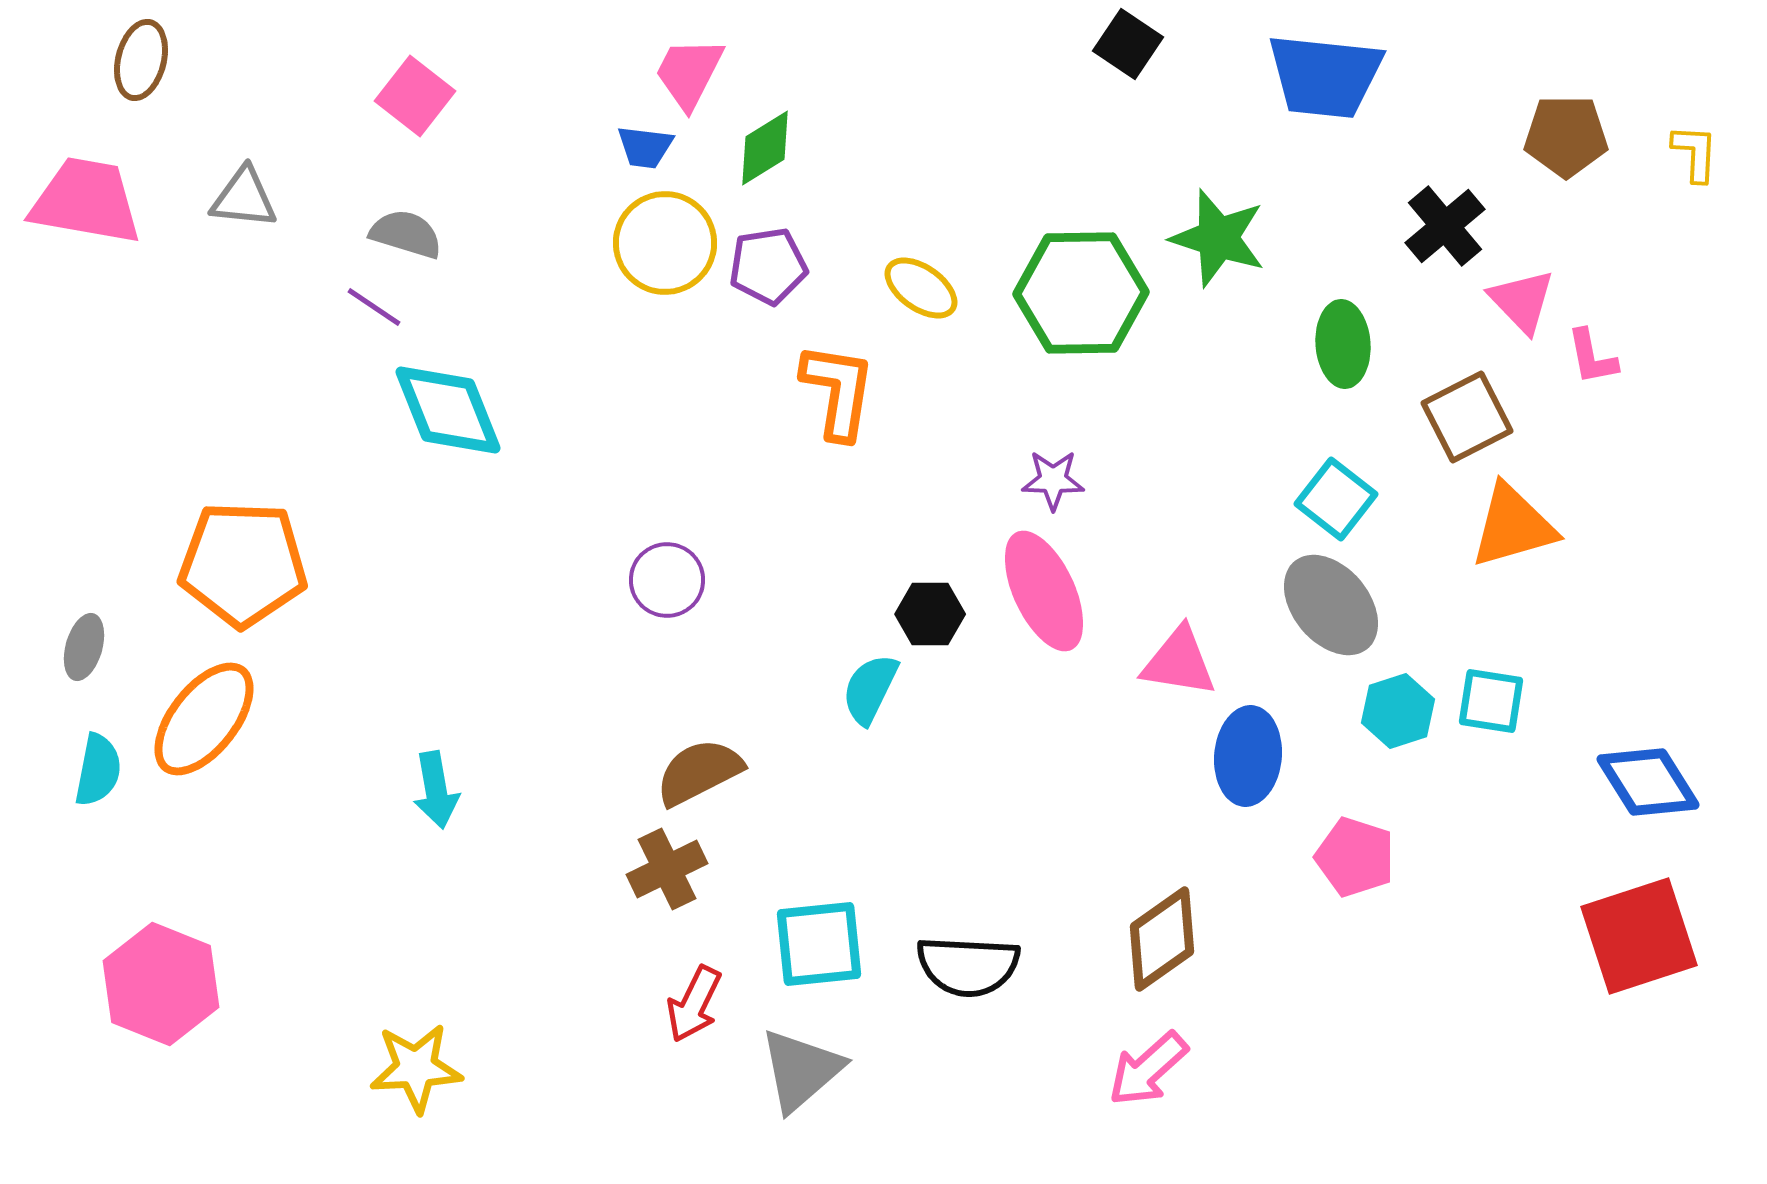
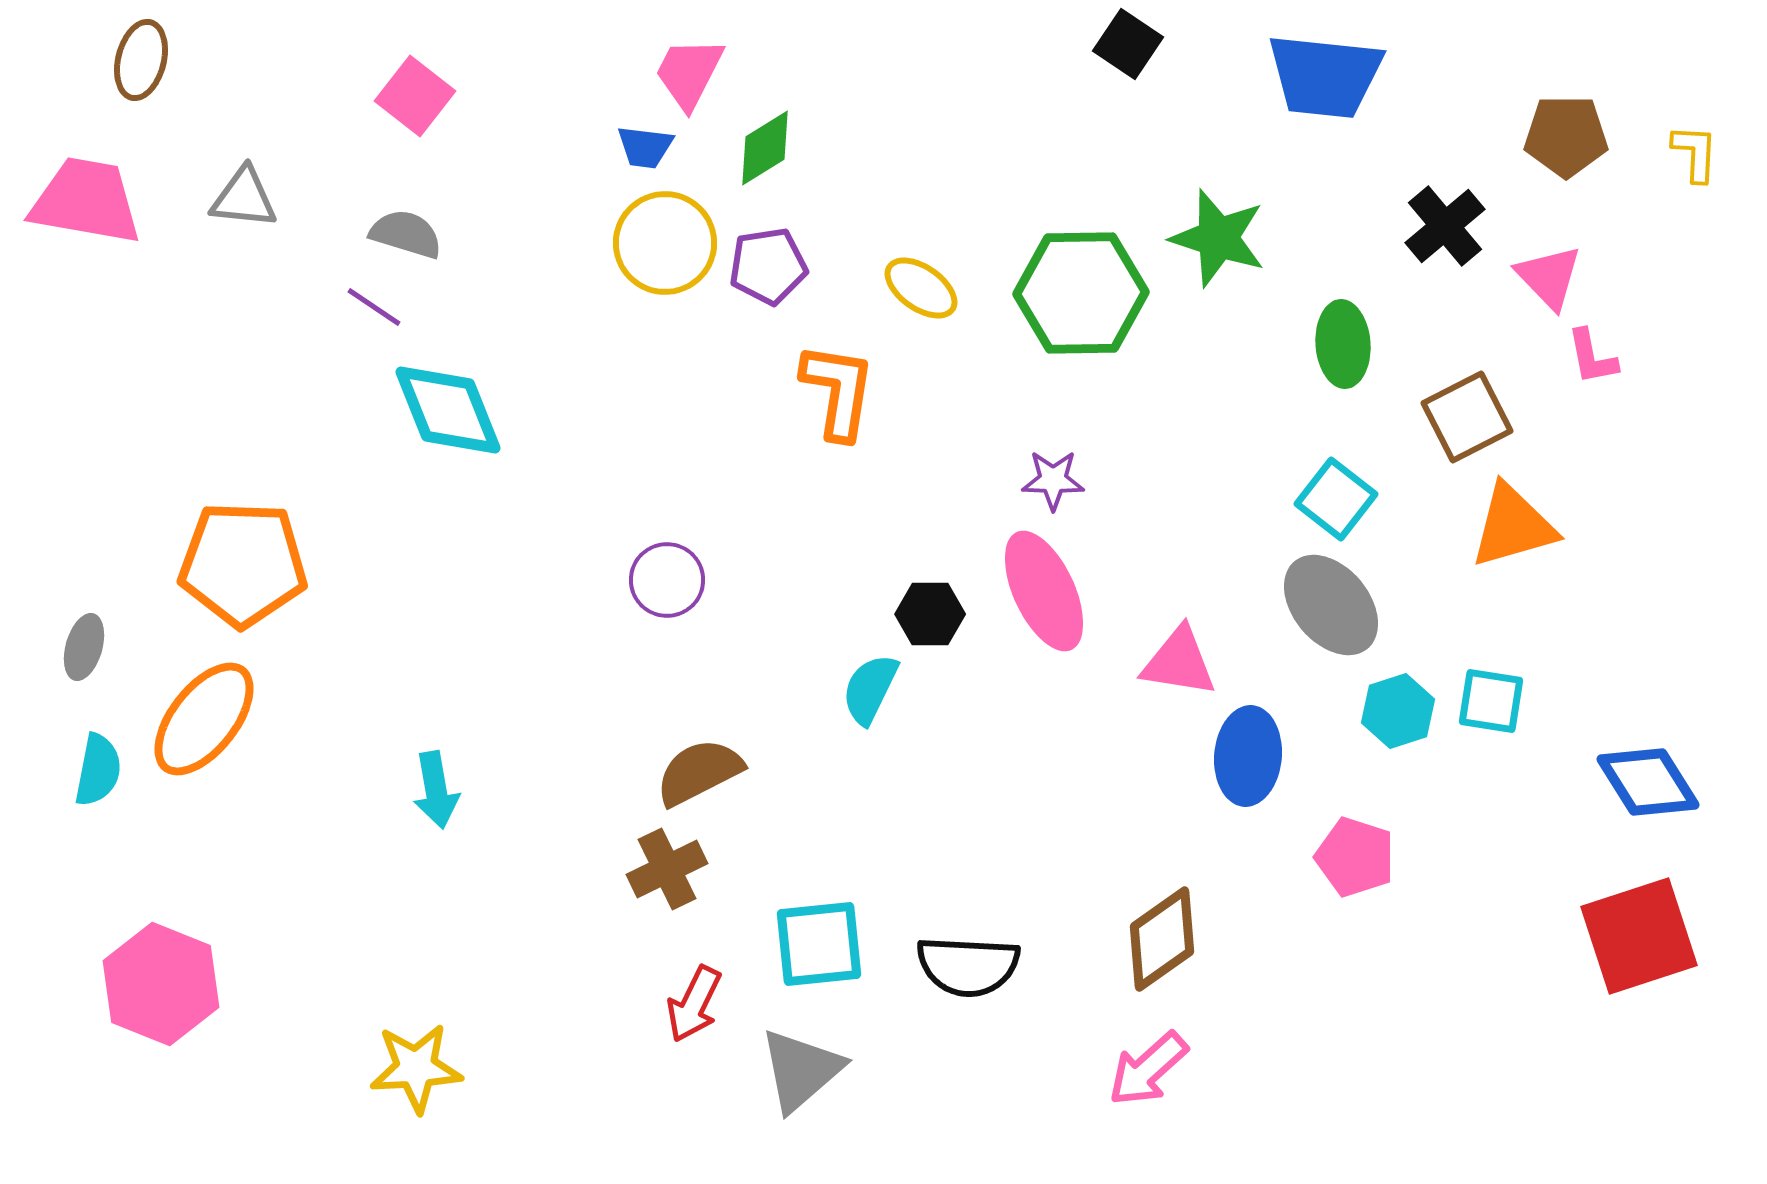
pink triangle at (1522, 301): moved 27 px right, 24 px up
